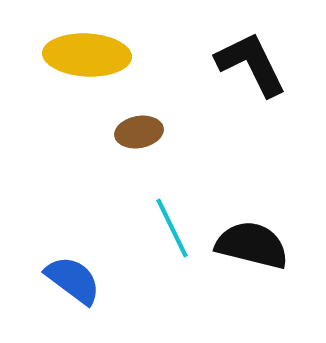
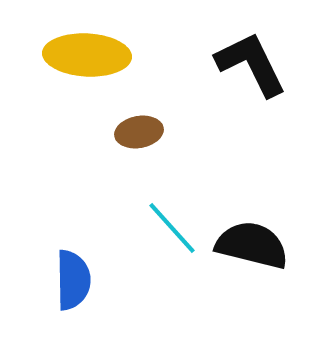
cyan line: rotated 16 degrees counterclockwise
blue semicircle: rotated 52 degrees clockwise
